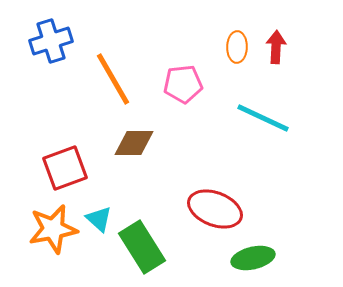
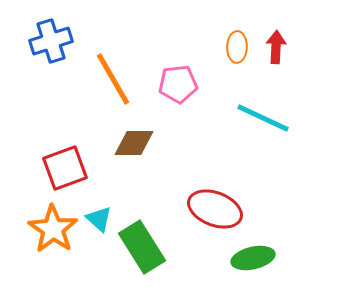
pink pentagon: moved 5 px left
orange star: rotated 27 degrees counterclockwise
